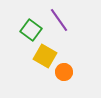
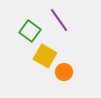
green square: moved 1 px left, 1 px down
